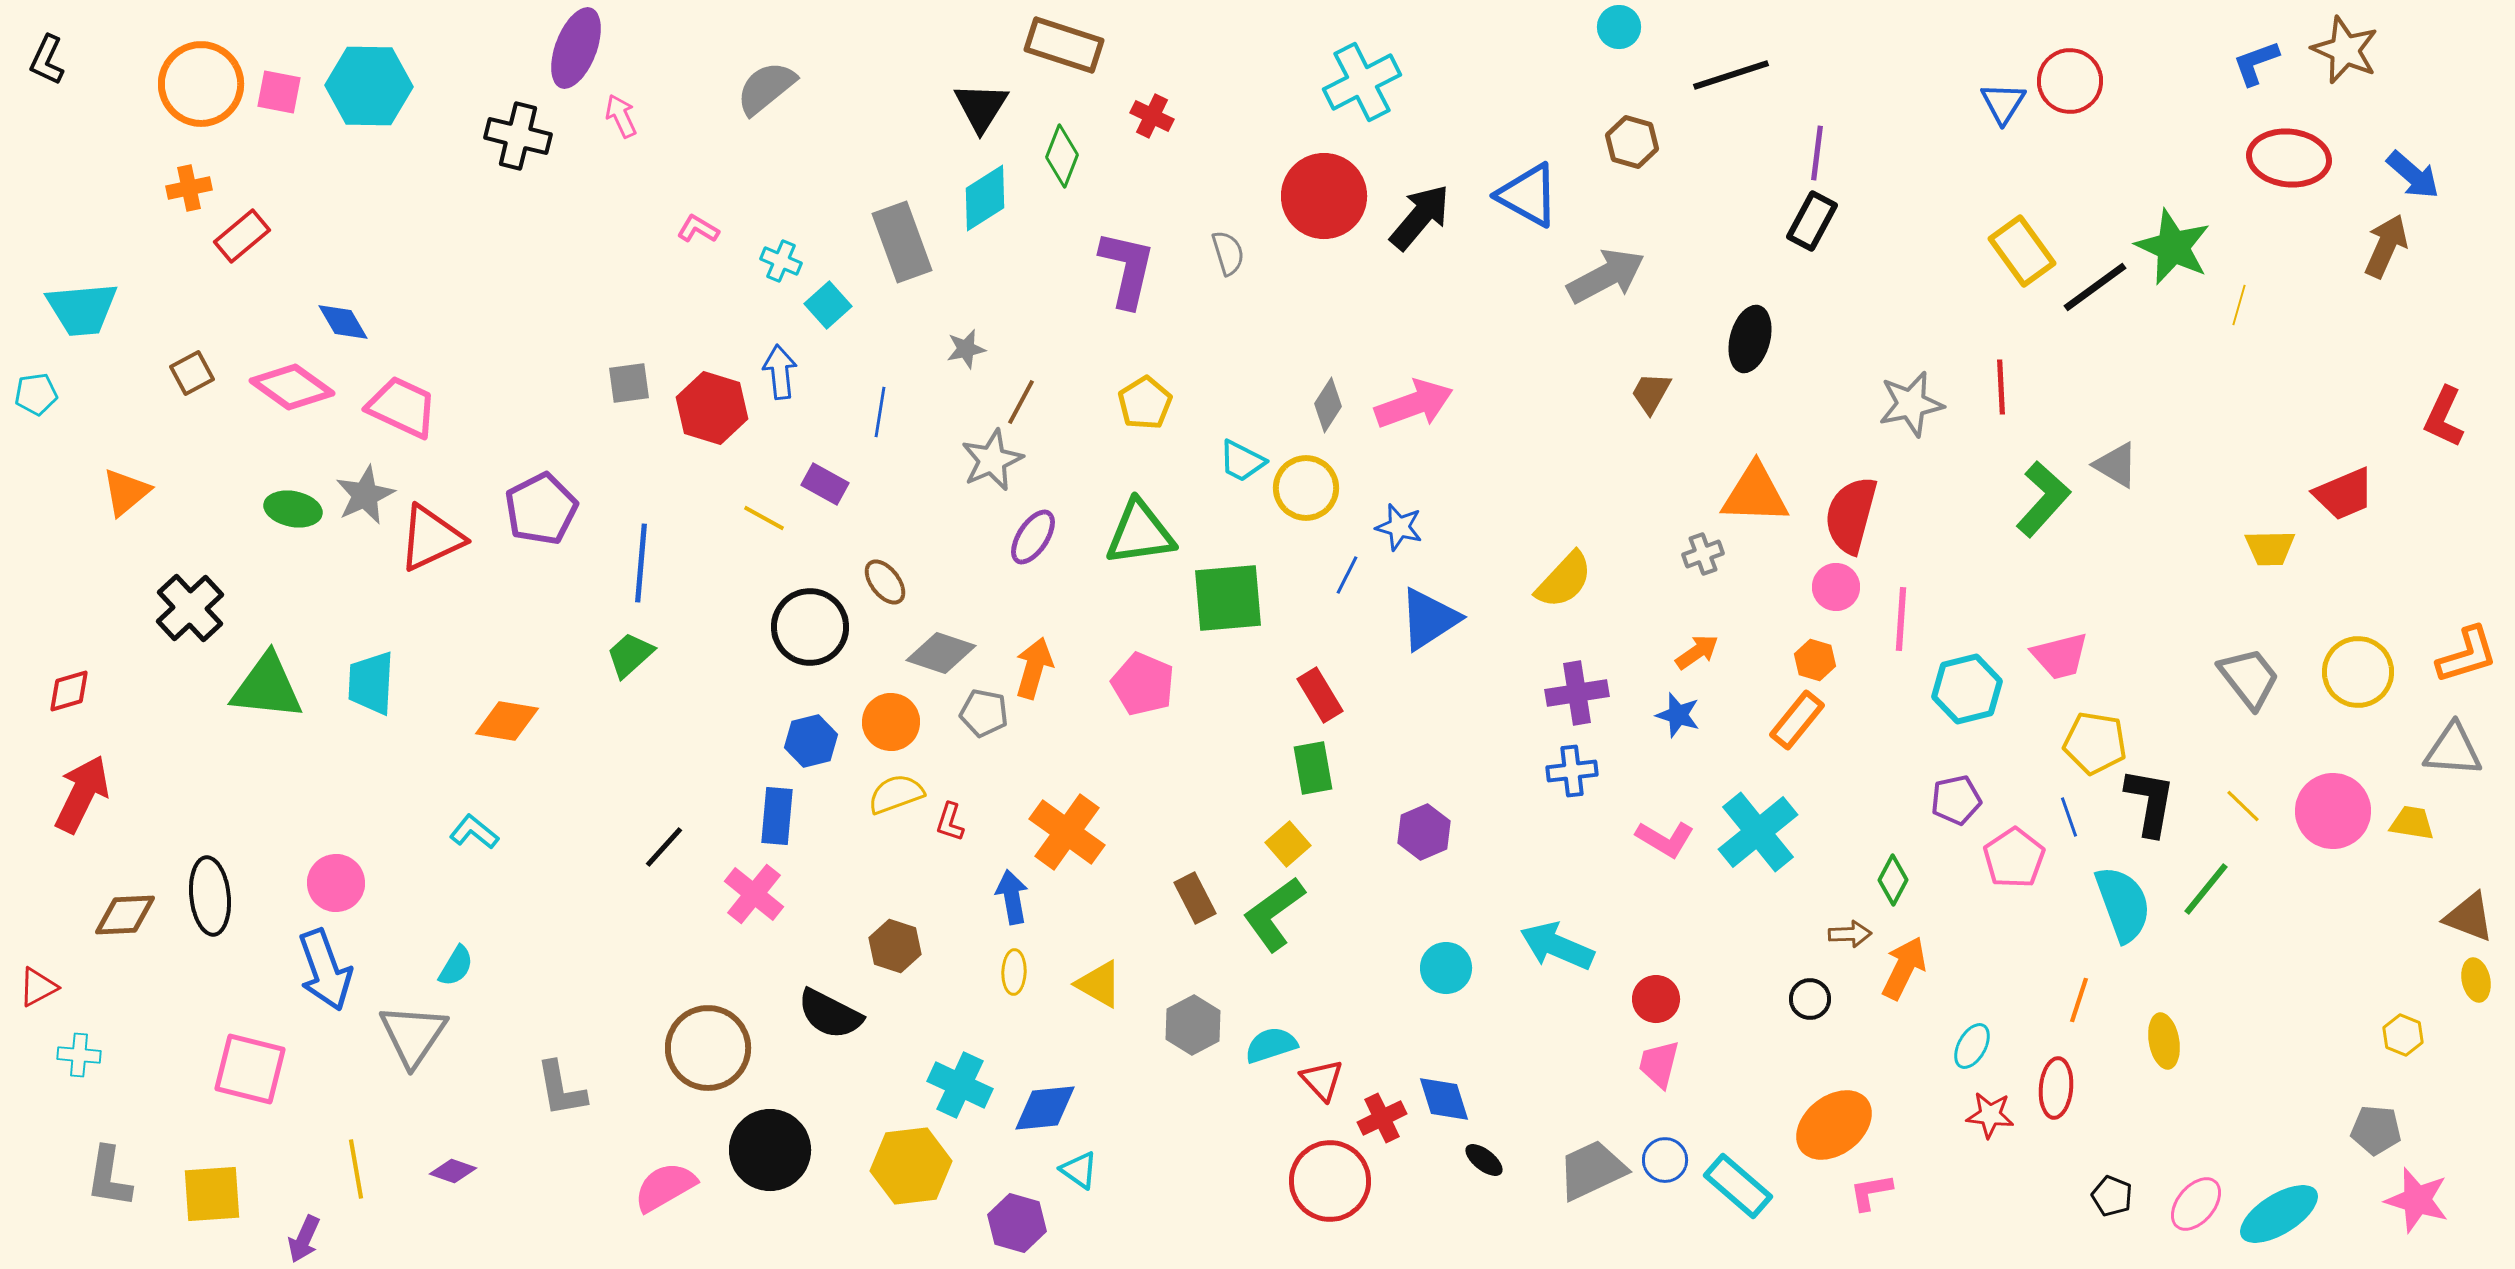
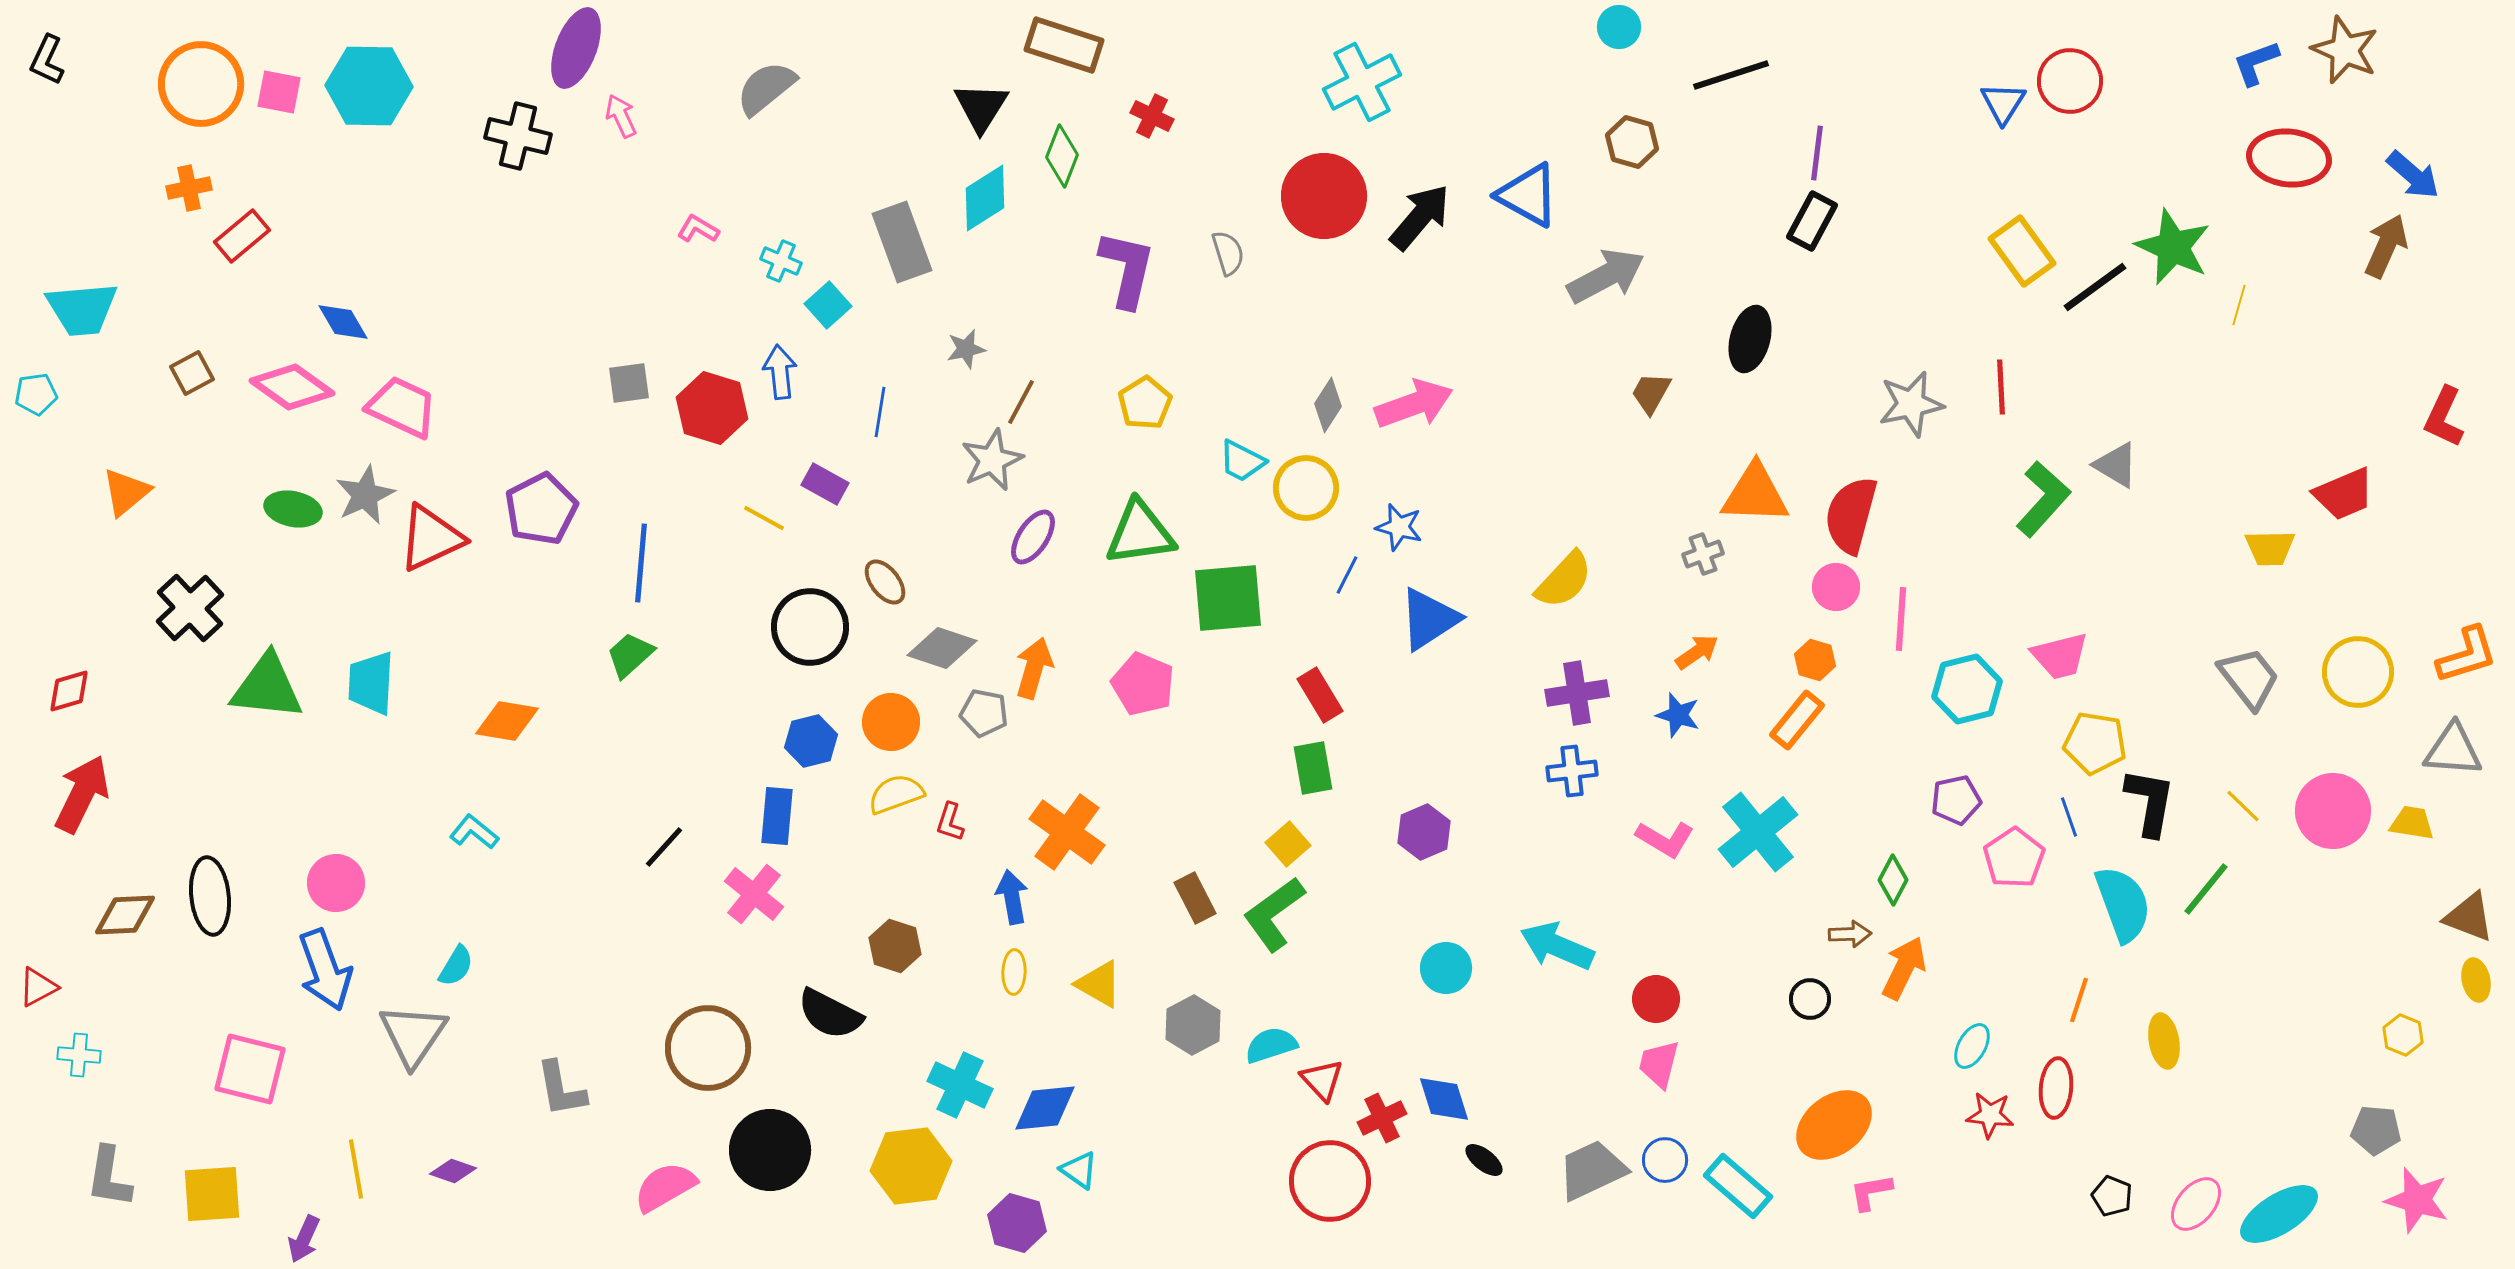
gray diamond at (941, 653): moved 1 px right, 5 px up
